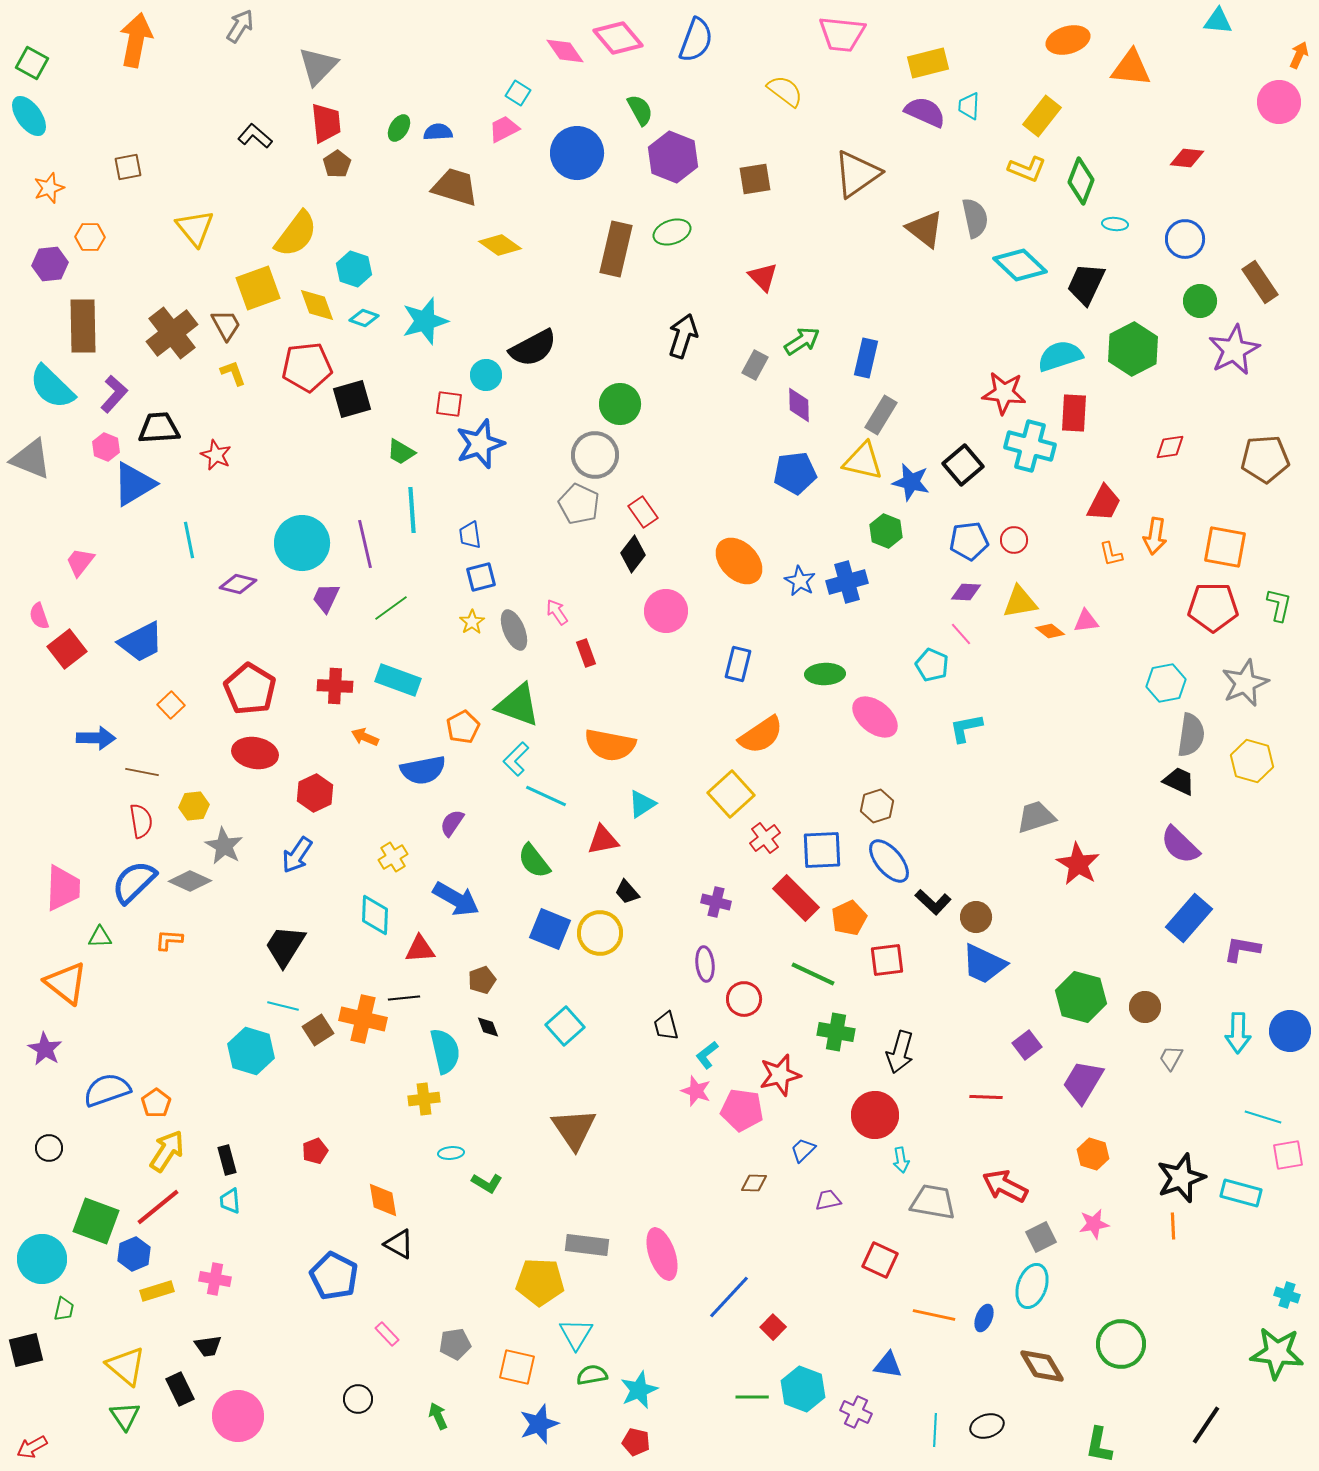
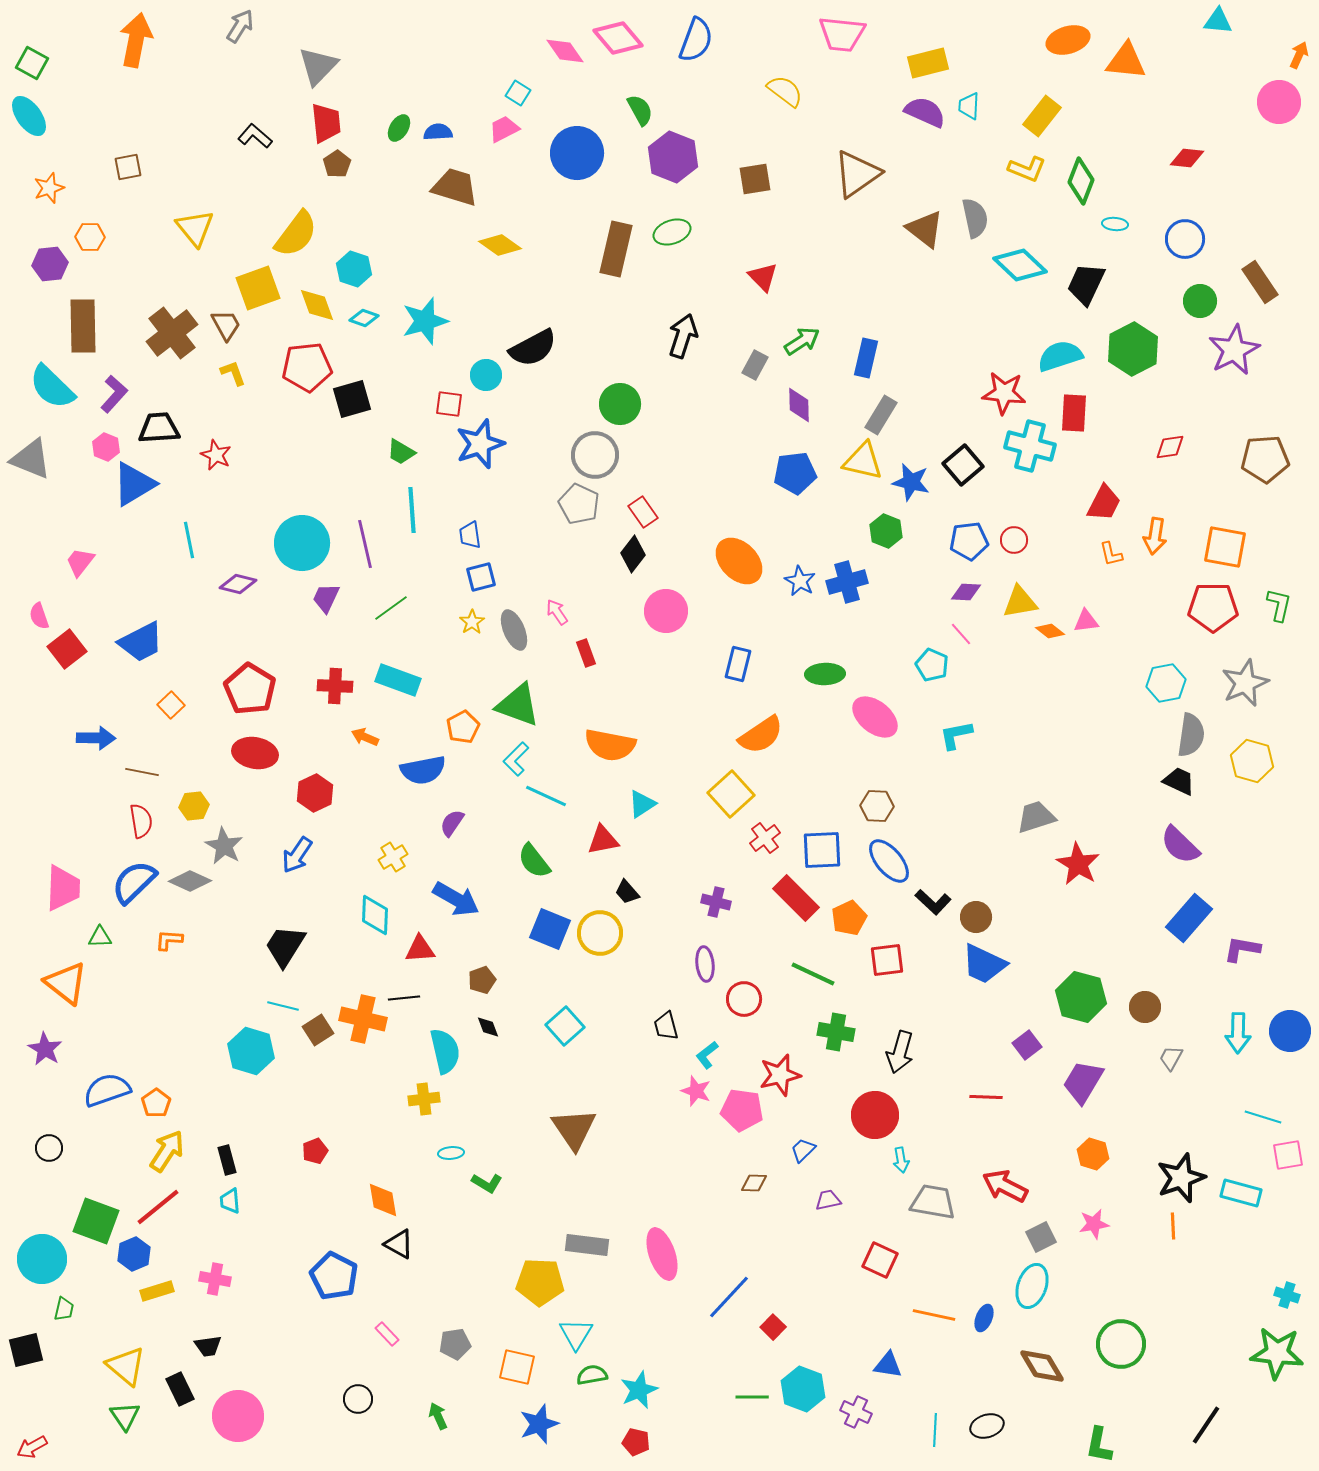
orange triangle at (1131, 68): moved 5 px left, 7 px up
cyan L-shape at (966, 728): moved 10 px left, 7 px down
brown hexagon at (877, 806): rotated 20 degrees clockwise
